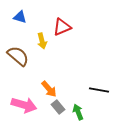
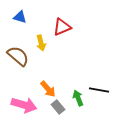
yellow arrow: moved 1 px left, 2 px down
orange arrow: moved 1 px left
green arrow: moved 14 px up
